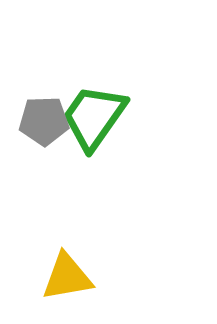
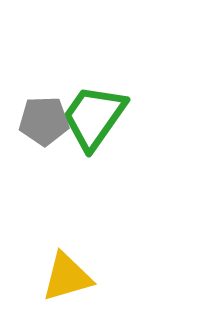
yellow triangle: rotated 6 degrees counterclockwise
